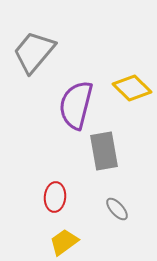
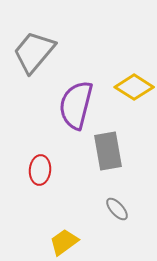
yellow diamond: moved 2 px right, 1 px up; rotated 12 degrees counterclockwise
gray rectangle: moved 4 px right
red ellipse: moved 15 px left, 27 px up
